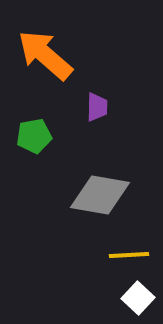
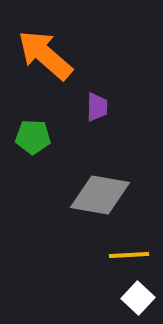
green pentagon: moved 1 px left, 1 px down; rotated 12 degrees clockwise
